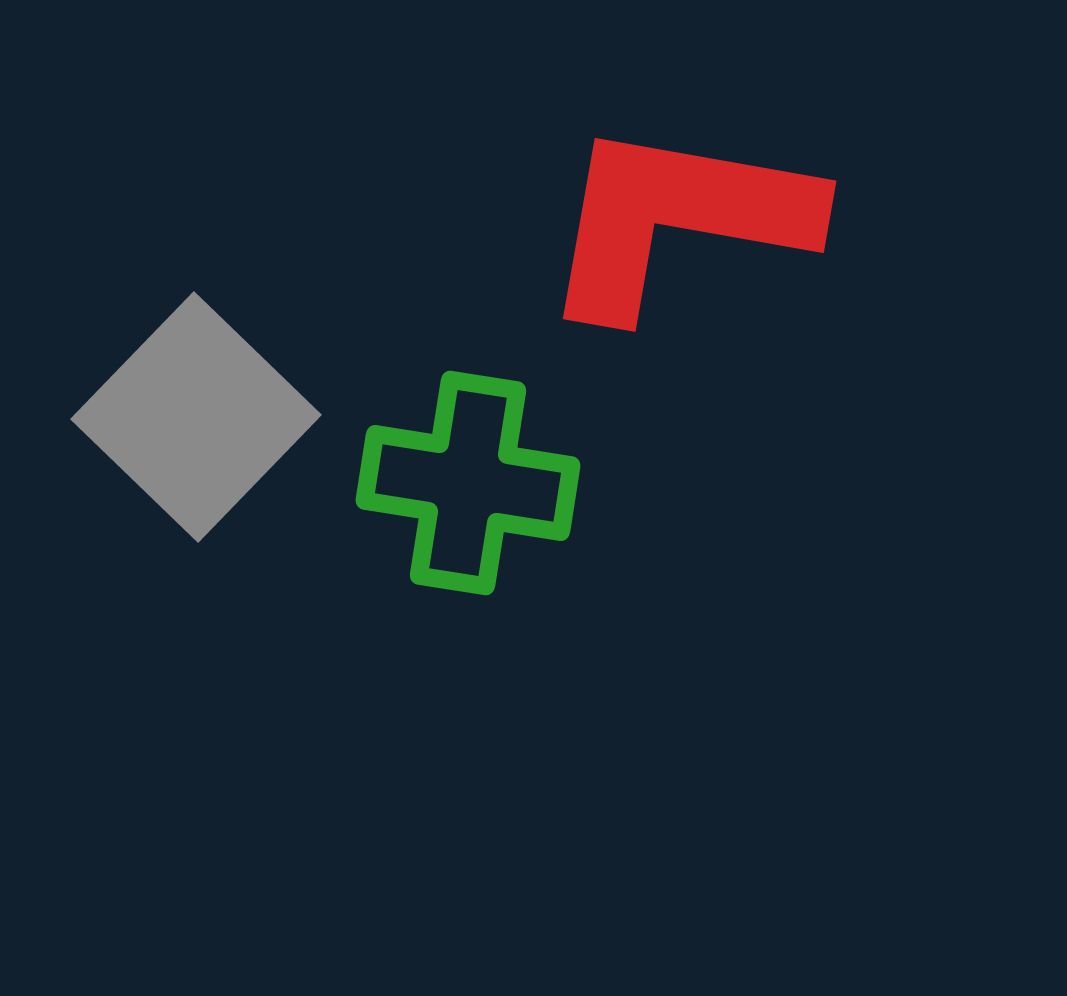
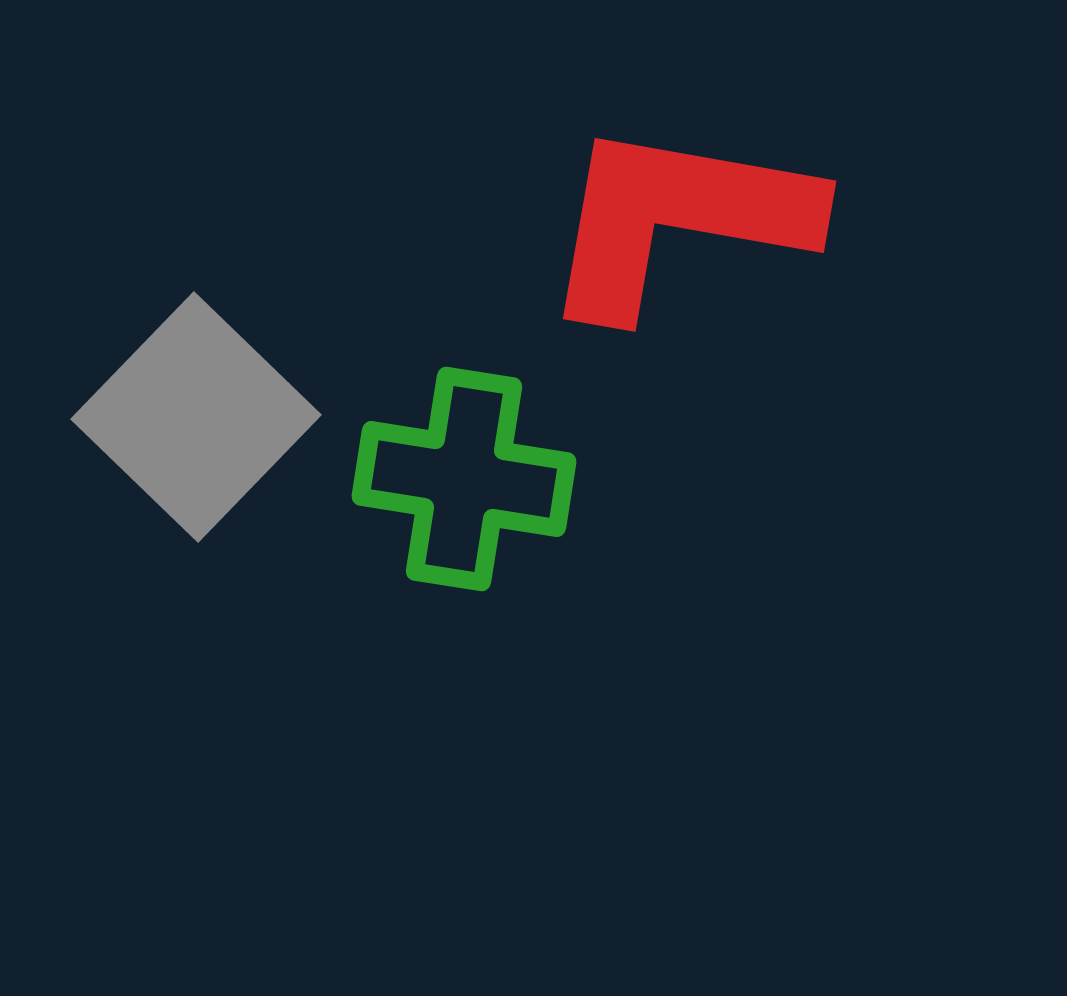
green cross: moved 4 px left, 4 px up
